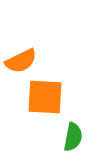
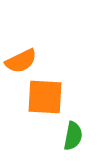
green semicircle: moved 1 px up
